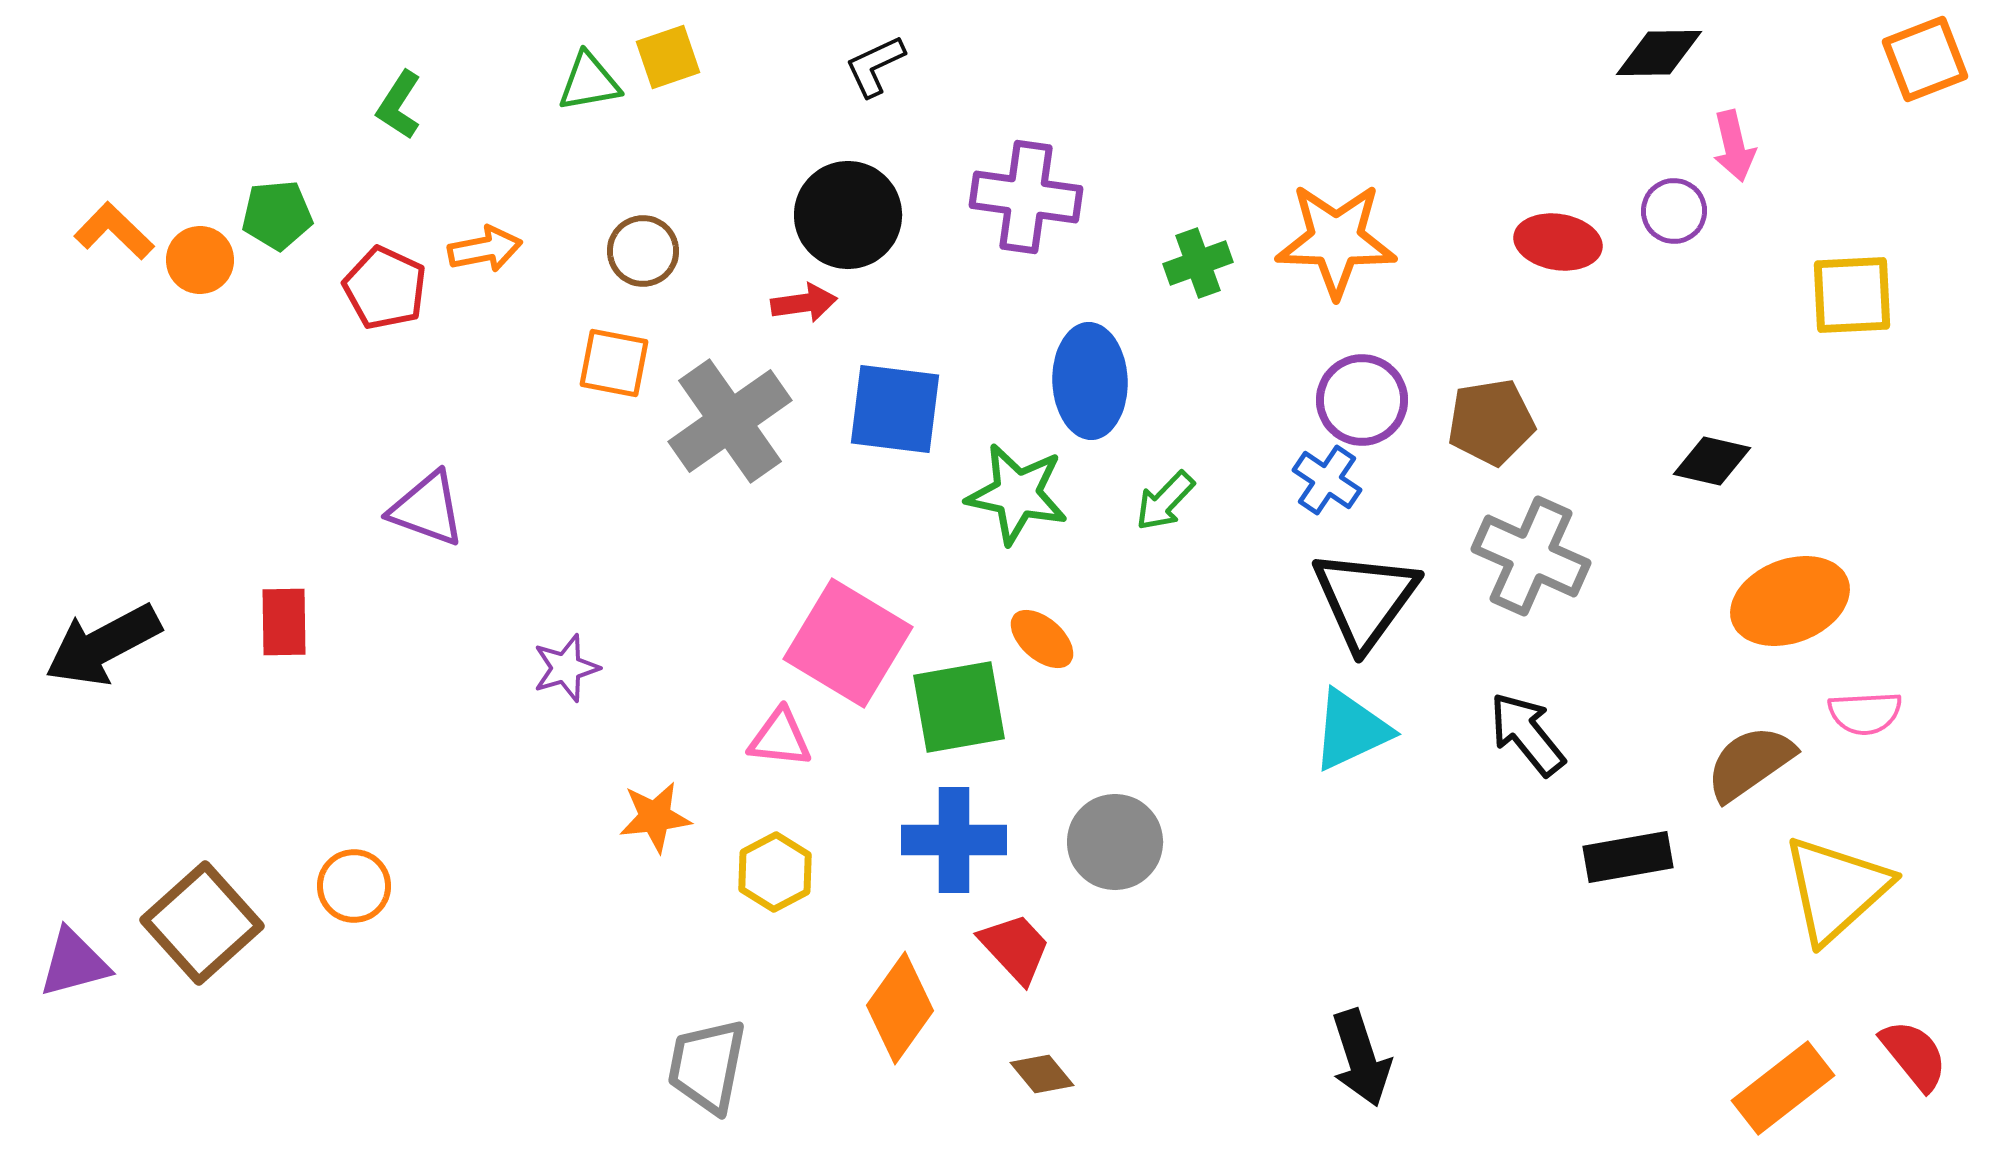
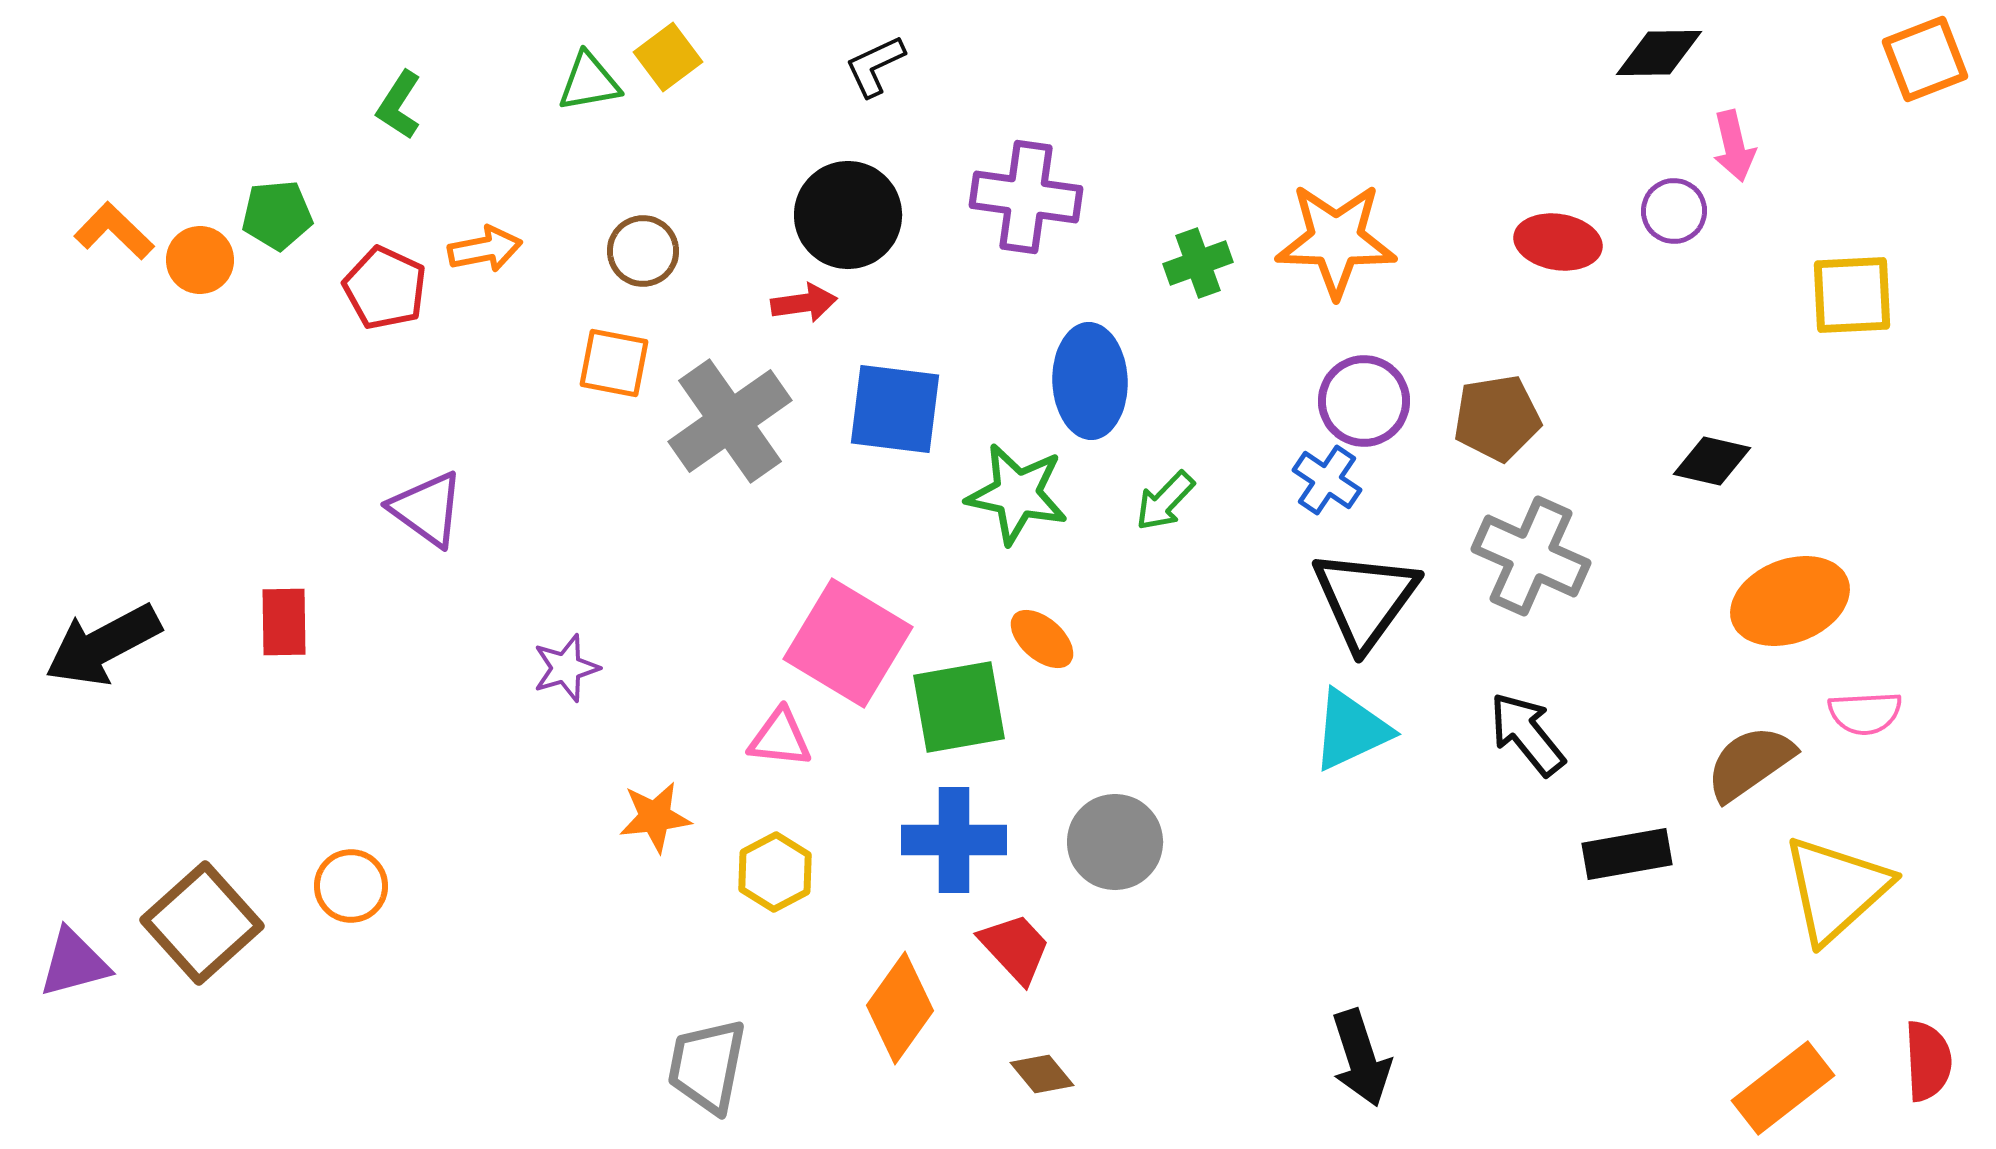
yellow square at (668, 57): rotated 18 degrees counterclockwise
purple circle at (1362, 400): moved 2 px right, 1 px down
brown pentagon at (1491, 422): moved 6 px right, 4 px up
purple triangle at (427, 509): rotated 16 degrees clockwise
black rectangle at (1628, 857): moved 1 px left, 3 px up
orange circle at (354, 886): moved 3 px left
red semicircle at (1914, 1055): moved 14 px right, 6 px down; rotated 36 degrees clockwise
